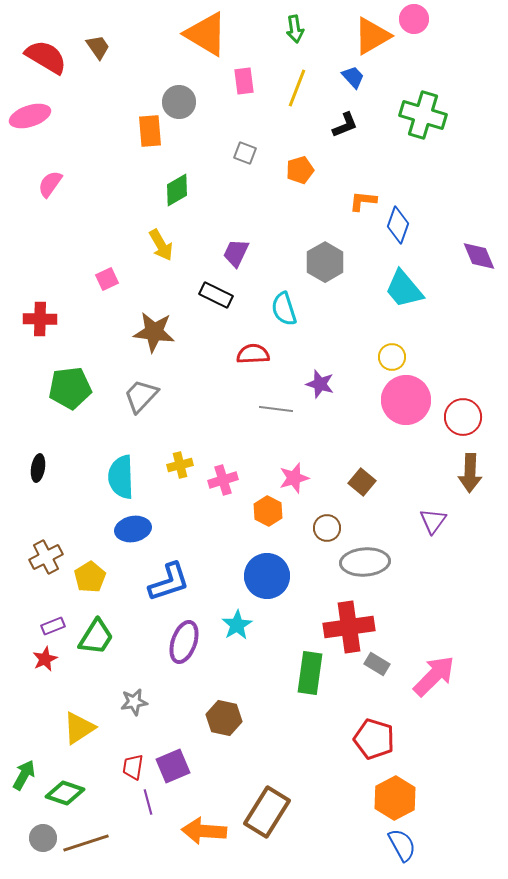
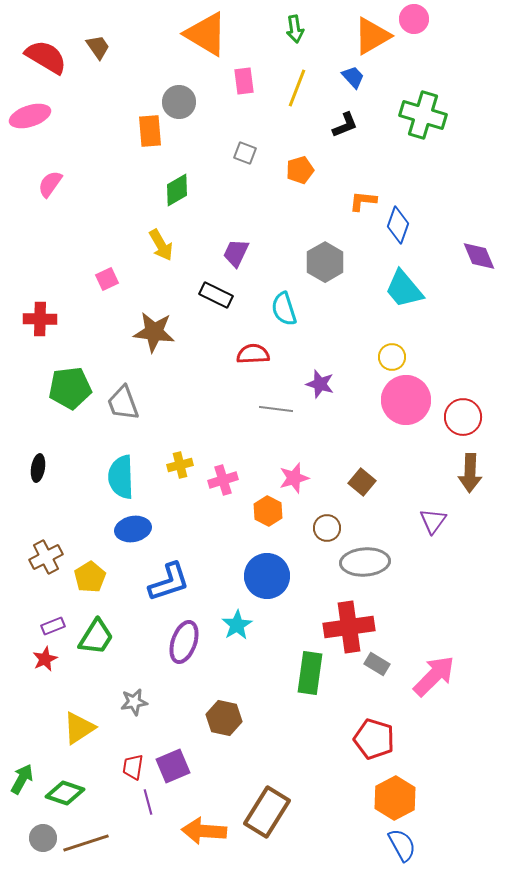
gray trapezoid at (141, 396): moved 18 px left, 7 px down; rotated 63 degrees counterclockwise
green arrow at (24, 775): moved 2 px left, 4 px down
